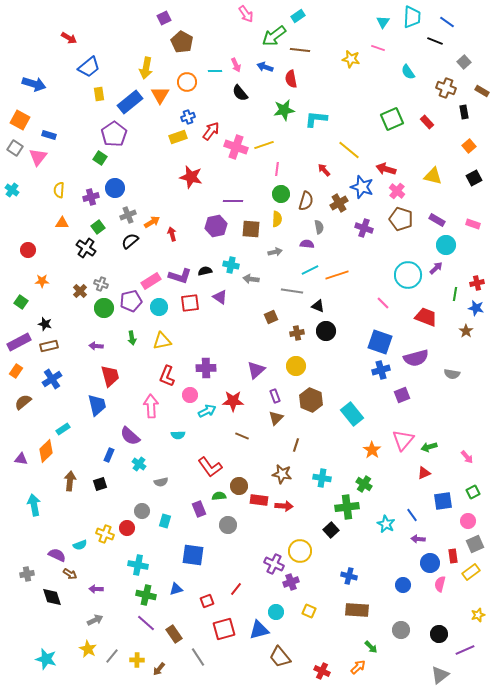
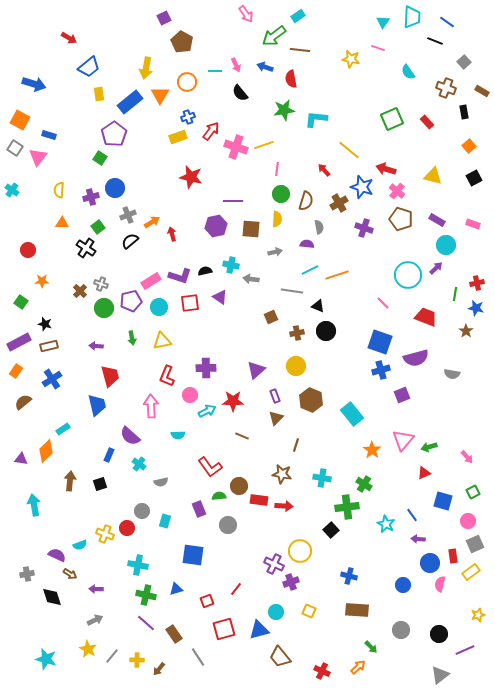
blue square at (443, 501): rotated 24 degrees clockwise
